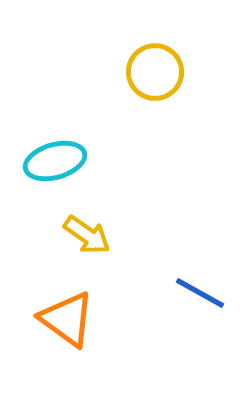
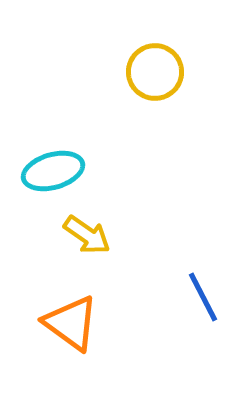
cyan ellipse: moved 2 px left, 10 px down
blue line: moved 3 px right, 4 px down; rotated 34 degrees clockwise
orange triangle: moved 4 px right, 4 px down
